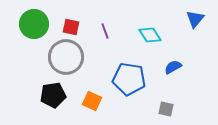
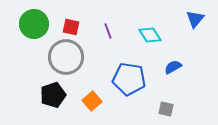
purple line: moved 3 px right
black pentagon: rotated 10 degrees counterclockwise
orange square: rotated 24 degrees clockwise
